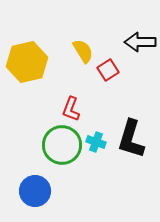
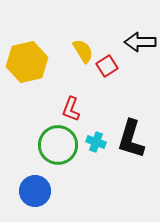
red square: moved 1 px left, 4 px up
green circle: moved 4 px left
